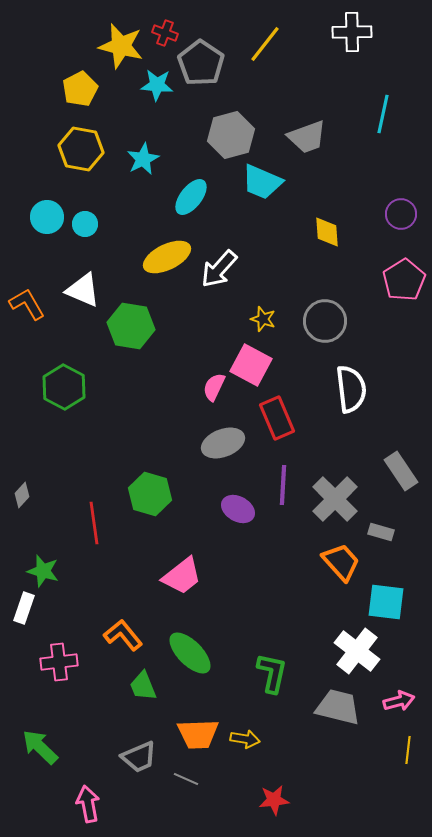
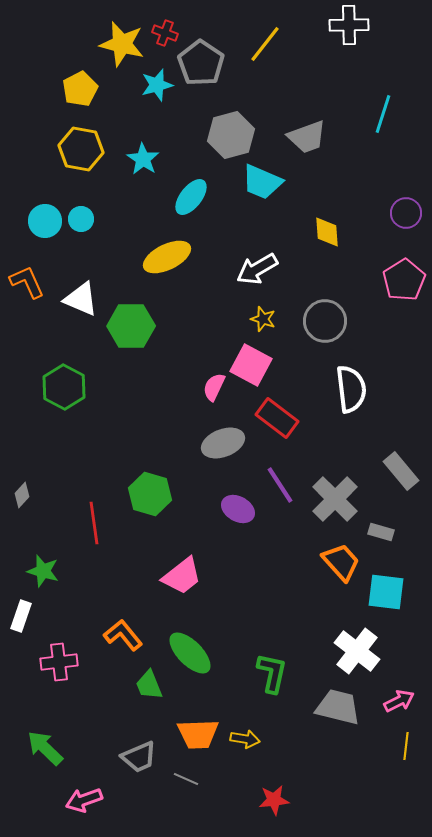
white cross at (352, 32): moved 3 px left, 7 px up
yellow star at (121, 46): moved 1 px right, 2 px up
cyan star at (157, 85): rotated 20 degrees counterclockwise
cyan line at (383, 114): rotated 6 degrees clockwise
cyan star at (143, 159): rotated 12 degrees counterclockwise
purple circle at (401, 214): moved 5 px right, 1 px up
cyan circle at (47, 217): moved 2 px left, 4 px down
cyan circle at (85, 224): moved 4 px left, 5 px up
white arrow at (219, 269): moved 38 px right; rotated 18 degrees clockwise
white triangle at (83, 290): moved 2 px left, 9 px down
orange L-shape at (27, 304): moved 22 px up; rotated 6 degrees clockwise
green hexagon at (131, 326): rotated 9 degrees counterclockwise
red rectangle at (277, 418): rotated 30 degrees counterclockwise
gray rectangle at (401, 471): rotated 6 degrees counterclockwise
purple line at (283, 485): moved 3 px left; rotated 36 degrees counterclockwise
cyan square at (386, 602): moved 10 px up
white rectangle at (24, 608): moved 3 px left, 8 px down
green trapezoid at (143, 686): moved 6 px right, 1 px up
pink arrow at (399, 701): rotated 12 degrees counterclockwise
green arrow at (40, 747): moved 5 px right, 1 px down
yellow line at (408, 750): moved 2 px left, 4 px up
pink arrow at (88, 804): moved 4 px left, 4 px up; rotated 99 degrees counterclockwise
